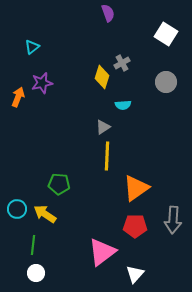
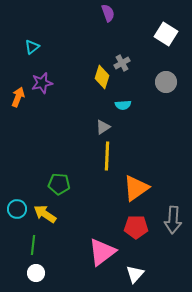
red pentagon: moved 1 px right, 1 px down
